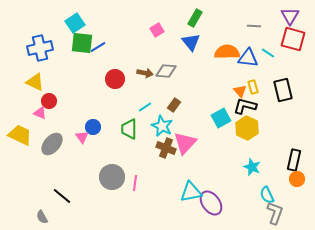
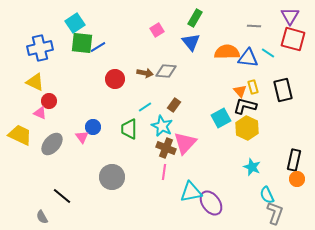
pink line at (135, 183): moved 29 px right, 11 px up
